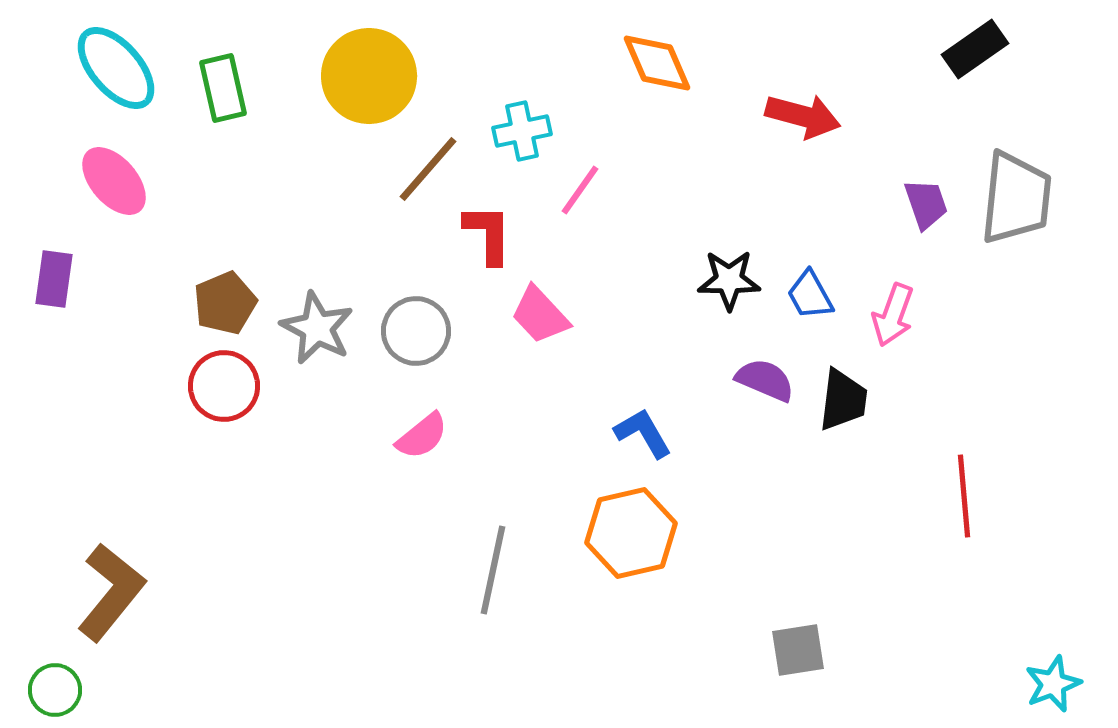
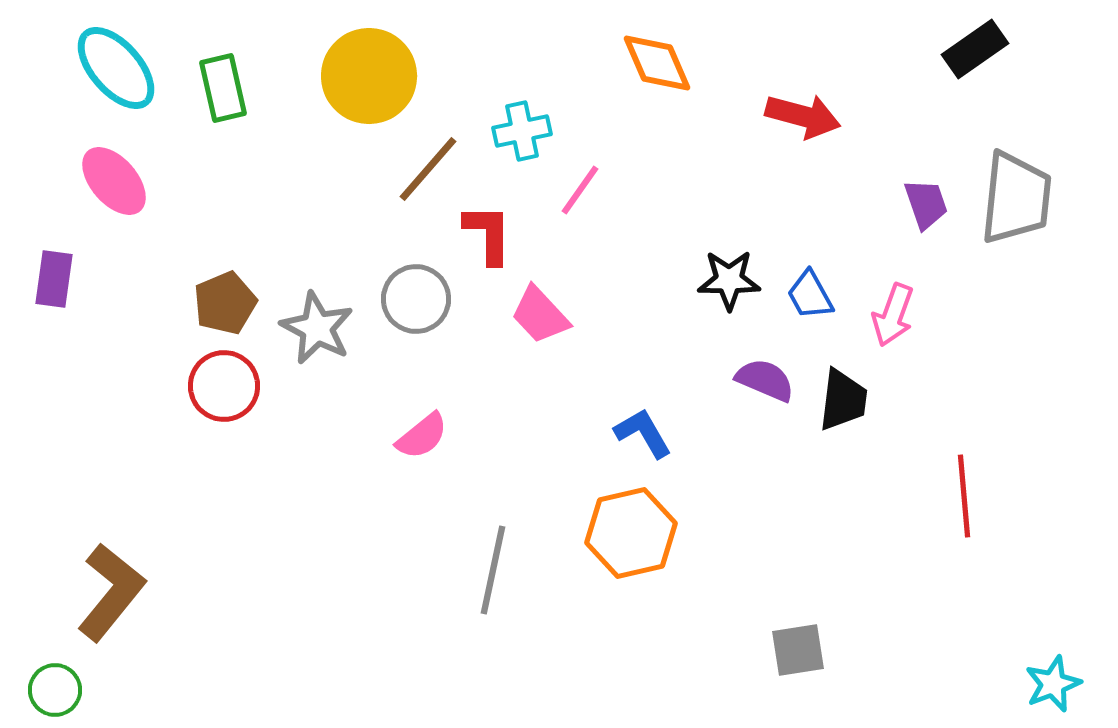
gray circle: moved 32 px up
